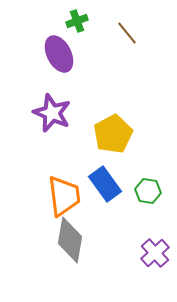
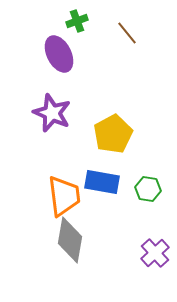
blue rectangle: moved 3 px left, 2 px up; rotated 44 degrees counterclockwise
green hexagon: moved 2 px up
